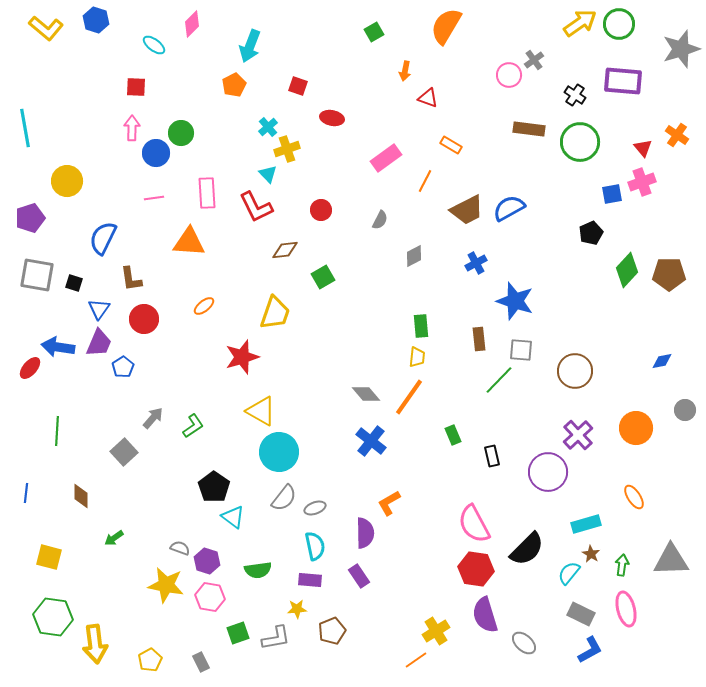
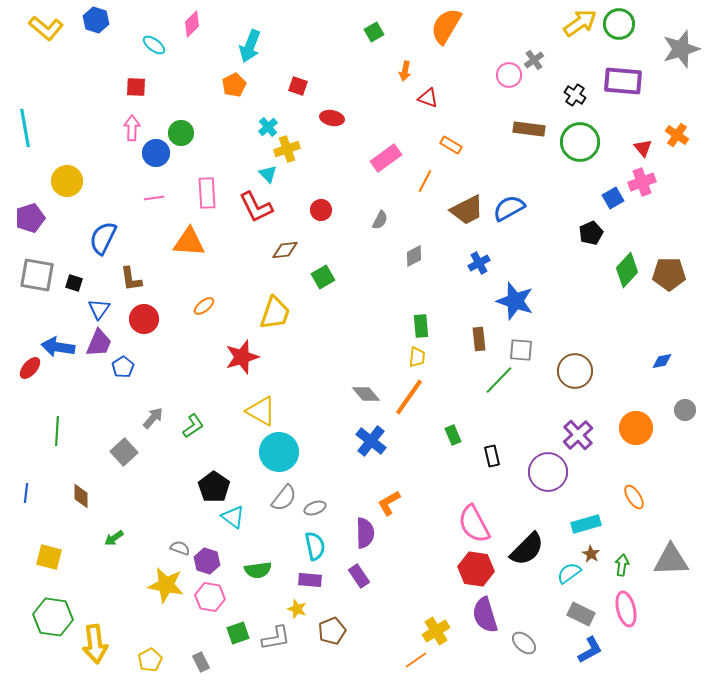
blue square at (612, 194): moved 1 px right, 4 px down; rotated 20 degrees counterclockwise
blue cross at (476, 263): moved 3 px right
cyan semicircle at (569, 573): rotated 15 degrees clockwise
yellow star at (297, 609): rotated 24 degrees clockwise
